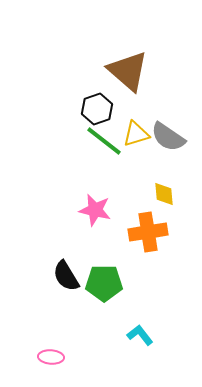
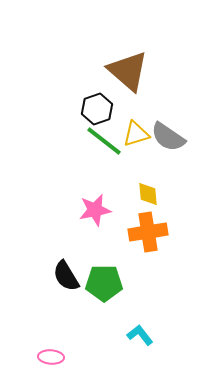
yellow diamond: moved 16 px left
pink star: rotated 24 degrees counterclockwise
